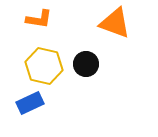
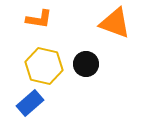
blue rectangle: rotated 16 degrees counterclockwise
